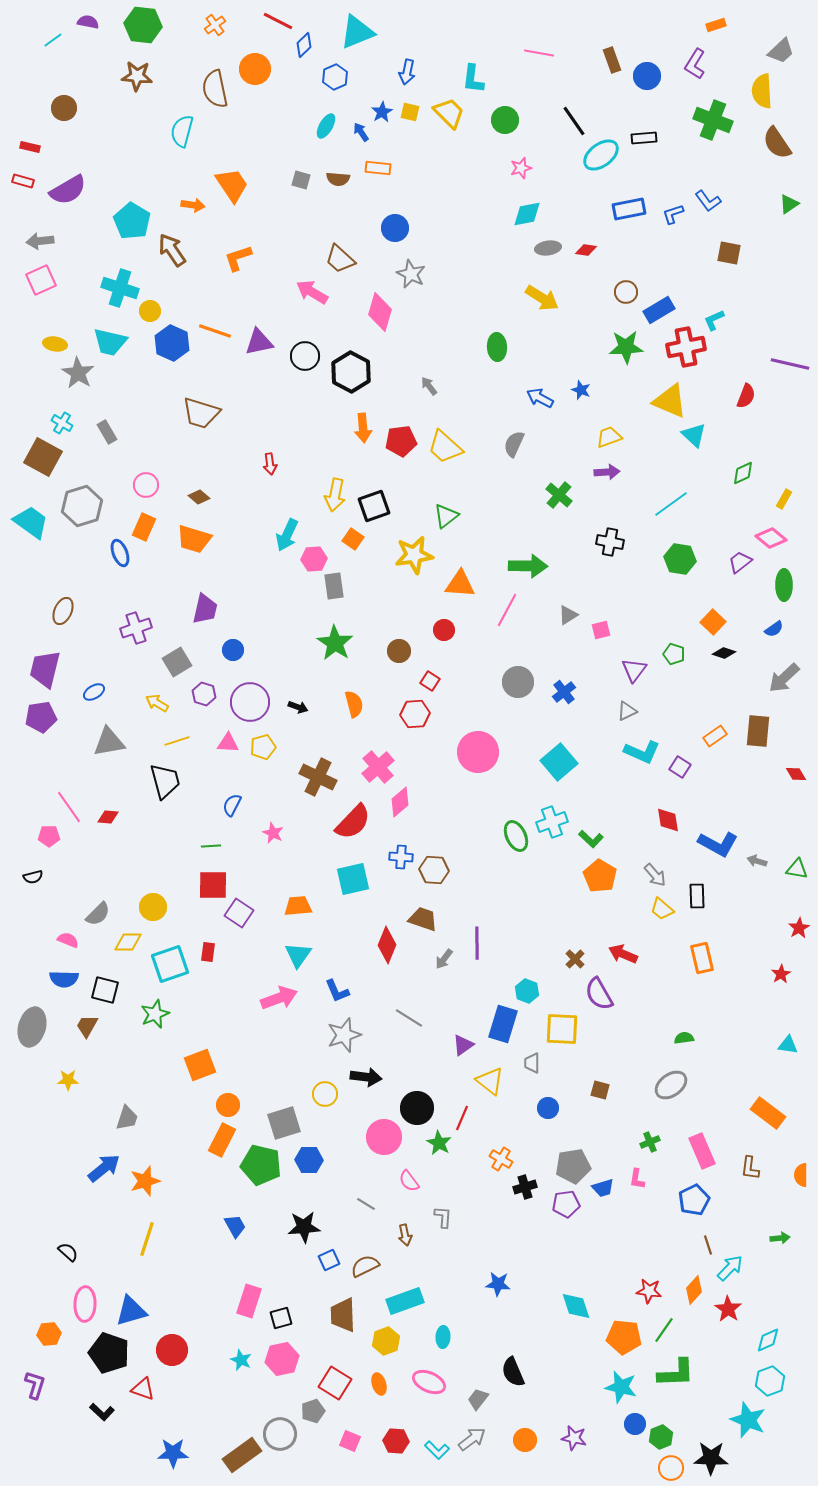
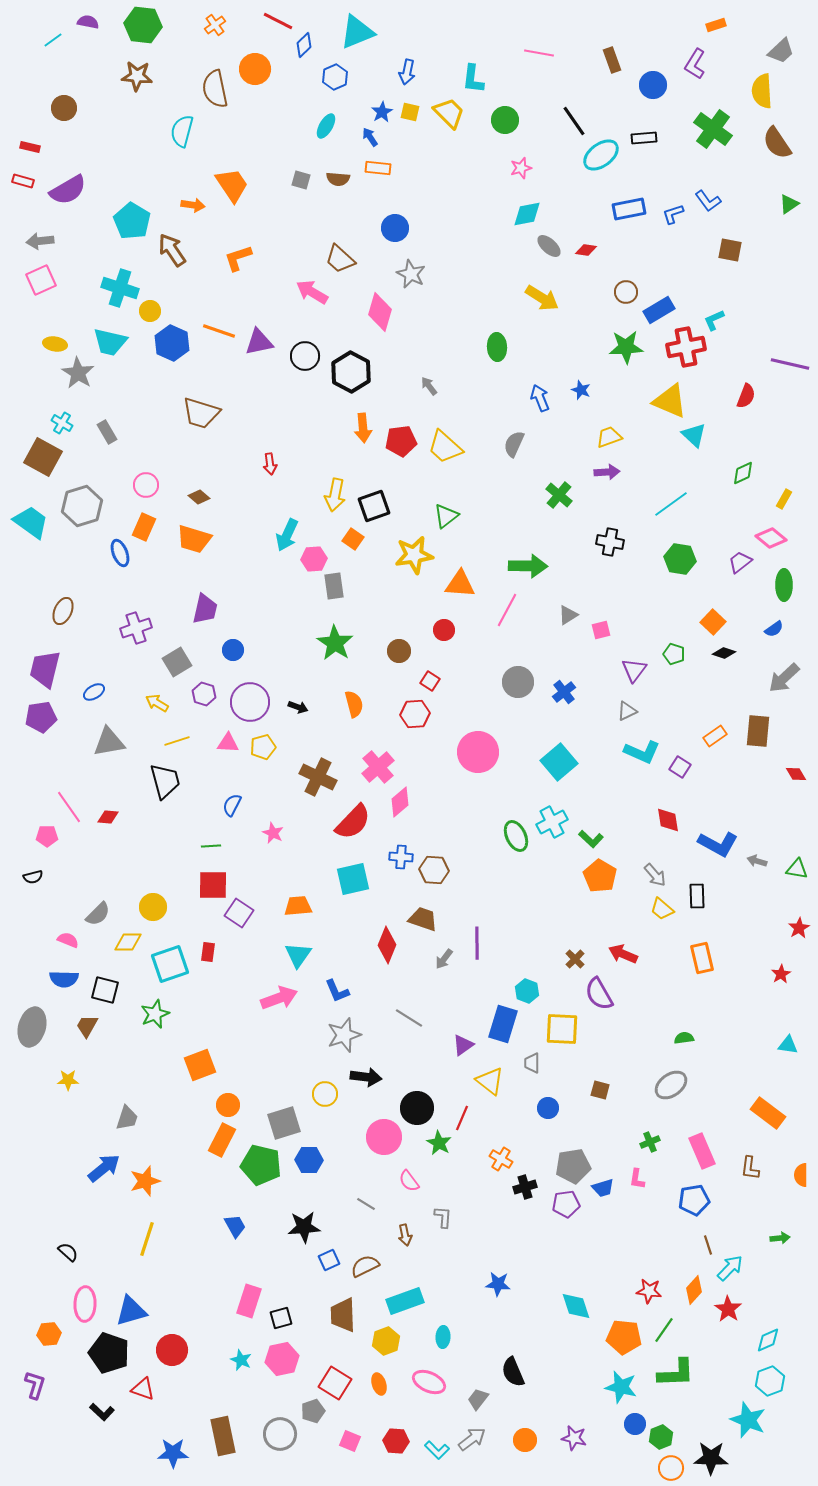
blue circle at (647, 76): moved 6 px right, 9 px down
green cross at (713, 120): moved 9 px down; rotated 15 degrees clockwise
blue arrow at (361, 132): moved 9 px right, 5 px down
gray ellipse at (548, 248): moved 1 px right, 2 px up; rotated 50 degrees clockwise
brown square at (729, 253): moved 1 px right, 3 px up
orange line at (215, 331): moved 4 px right
blue arrow at (540, 398): rotated 40 degrees clockwise
cyan cross at (552, 822): rotated 8 degrees counterclockwise
pink pentagon at (49, 836): moved 2 px left
blue pentagon at (694, 1200): rotated 16 degrees clockwise
brown rectangle at (242, 1455): moved 19 px left, 19 px up; rotated 66 degrees counterclockwise
